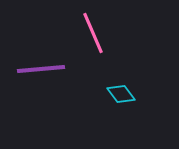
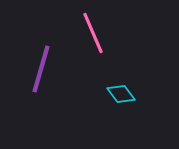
purple line: rotated 69 degrees counterclockwise
